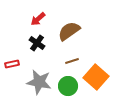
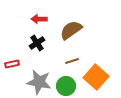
red arrow: moved 1 px right; rotated 42 degrees clockwise
brown semicircle: moved 2 px right, 1 px up
black cross: rotated 21 degrees clockwise
green circle: moved 2 px left
